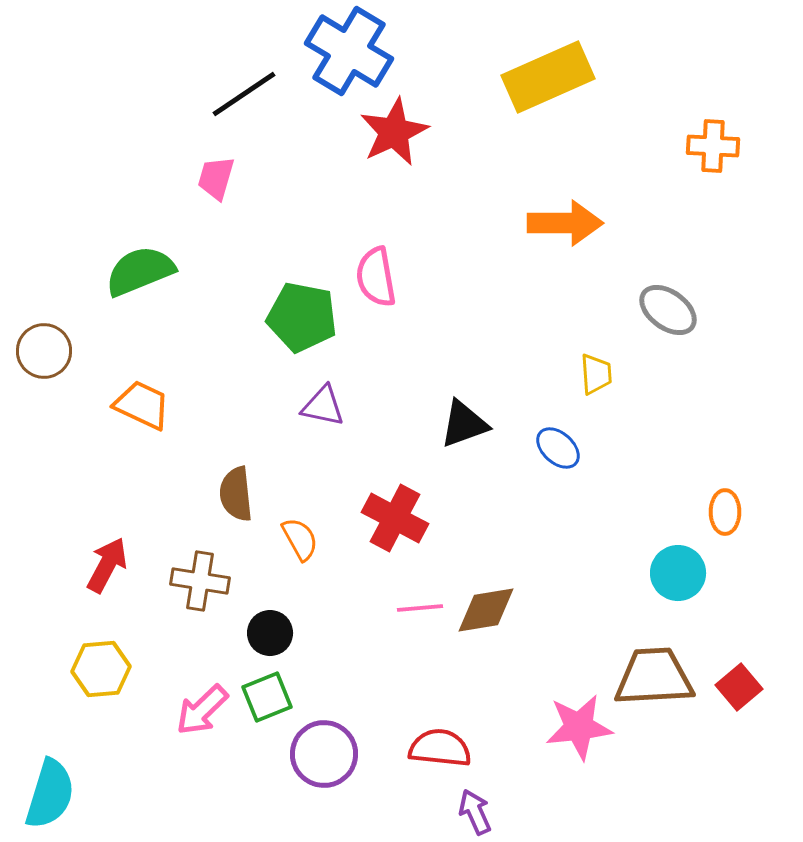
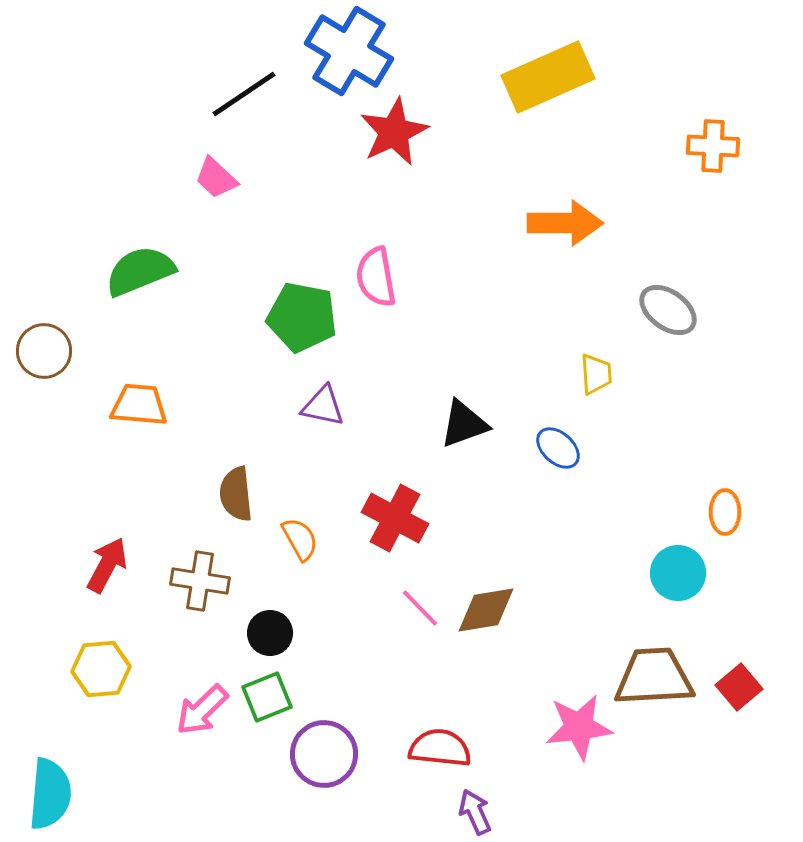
pink trapezoid: rotated 63 degrees counterclockwise
orange trapezoid: moved 3 px left; rotated 20 degrees counterclockwise
pink line: rotated 51 degrees clockwise
cyan semicircle: rotated 12 degrees counterclockwise
